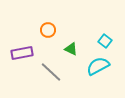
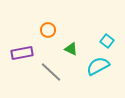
cyan square: moved 2 px right
